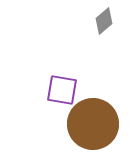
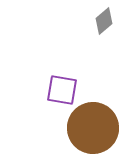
brown circle: moved 4 px down
